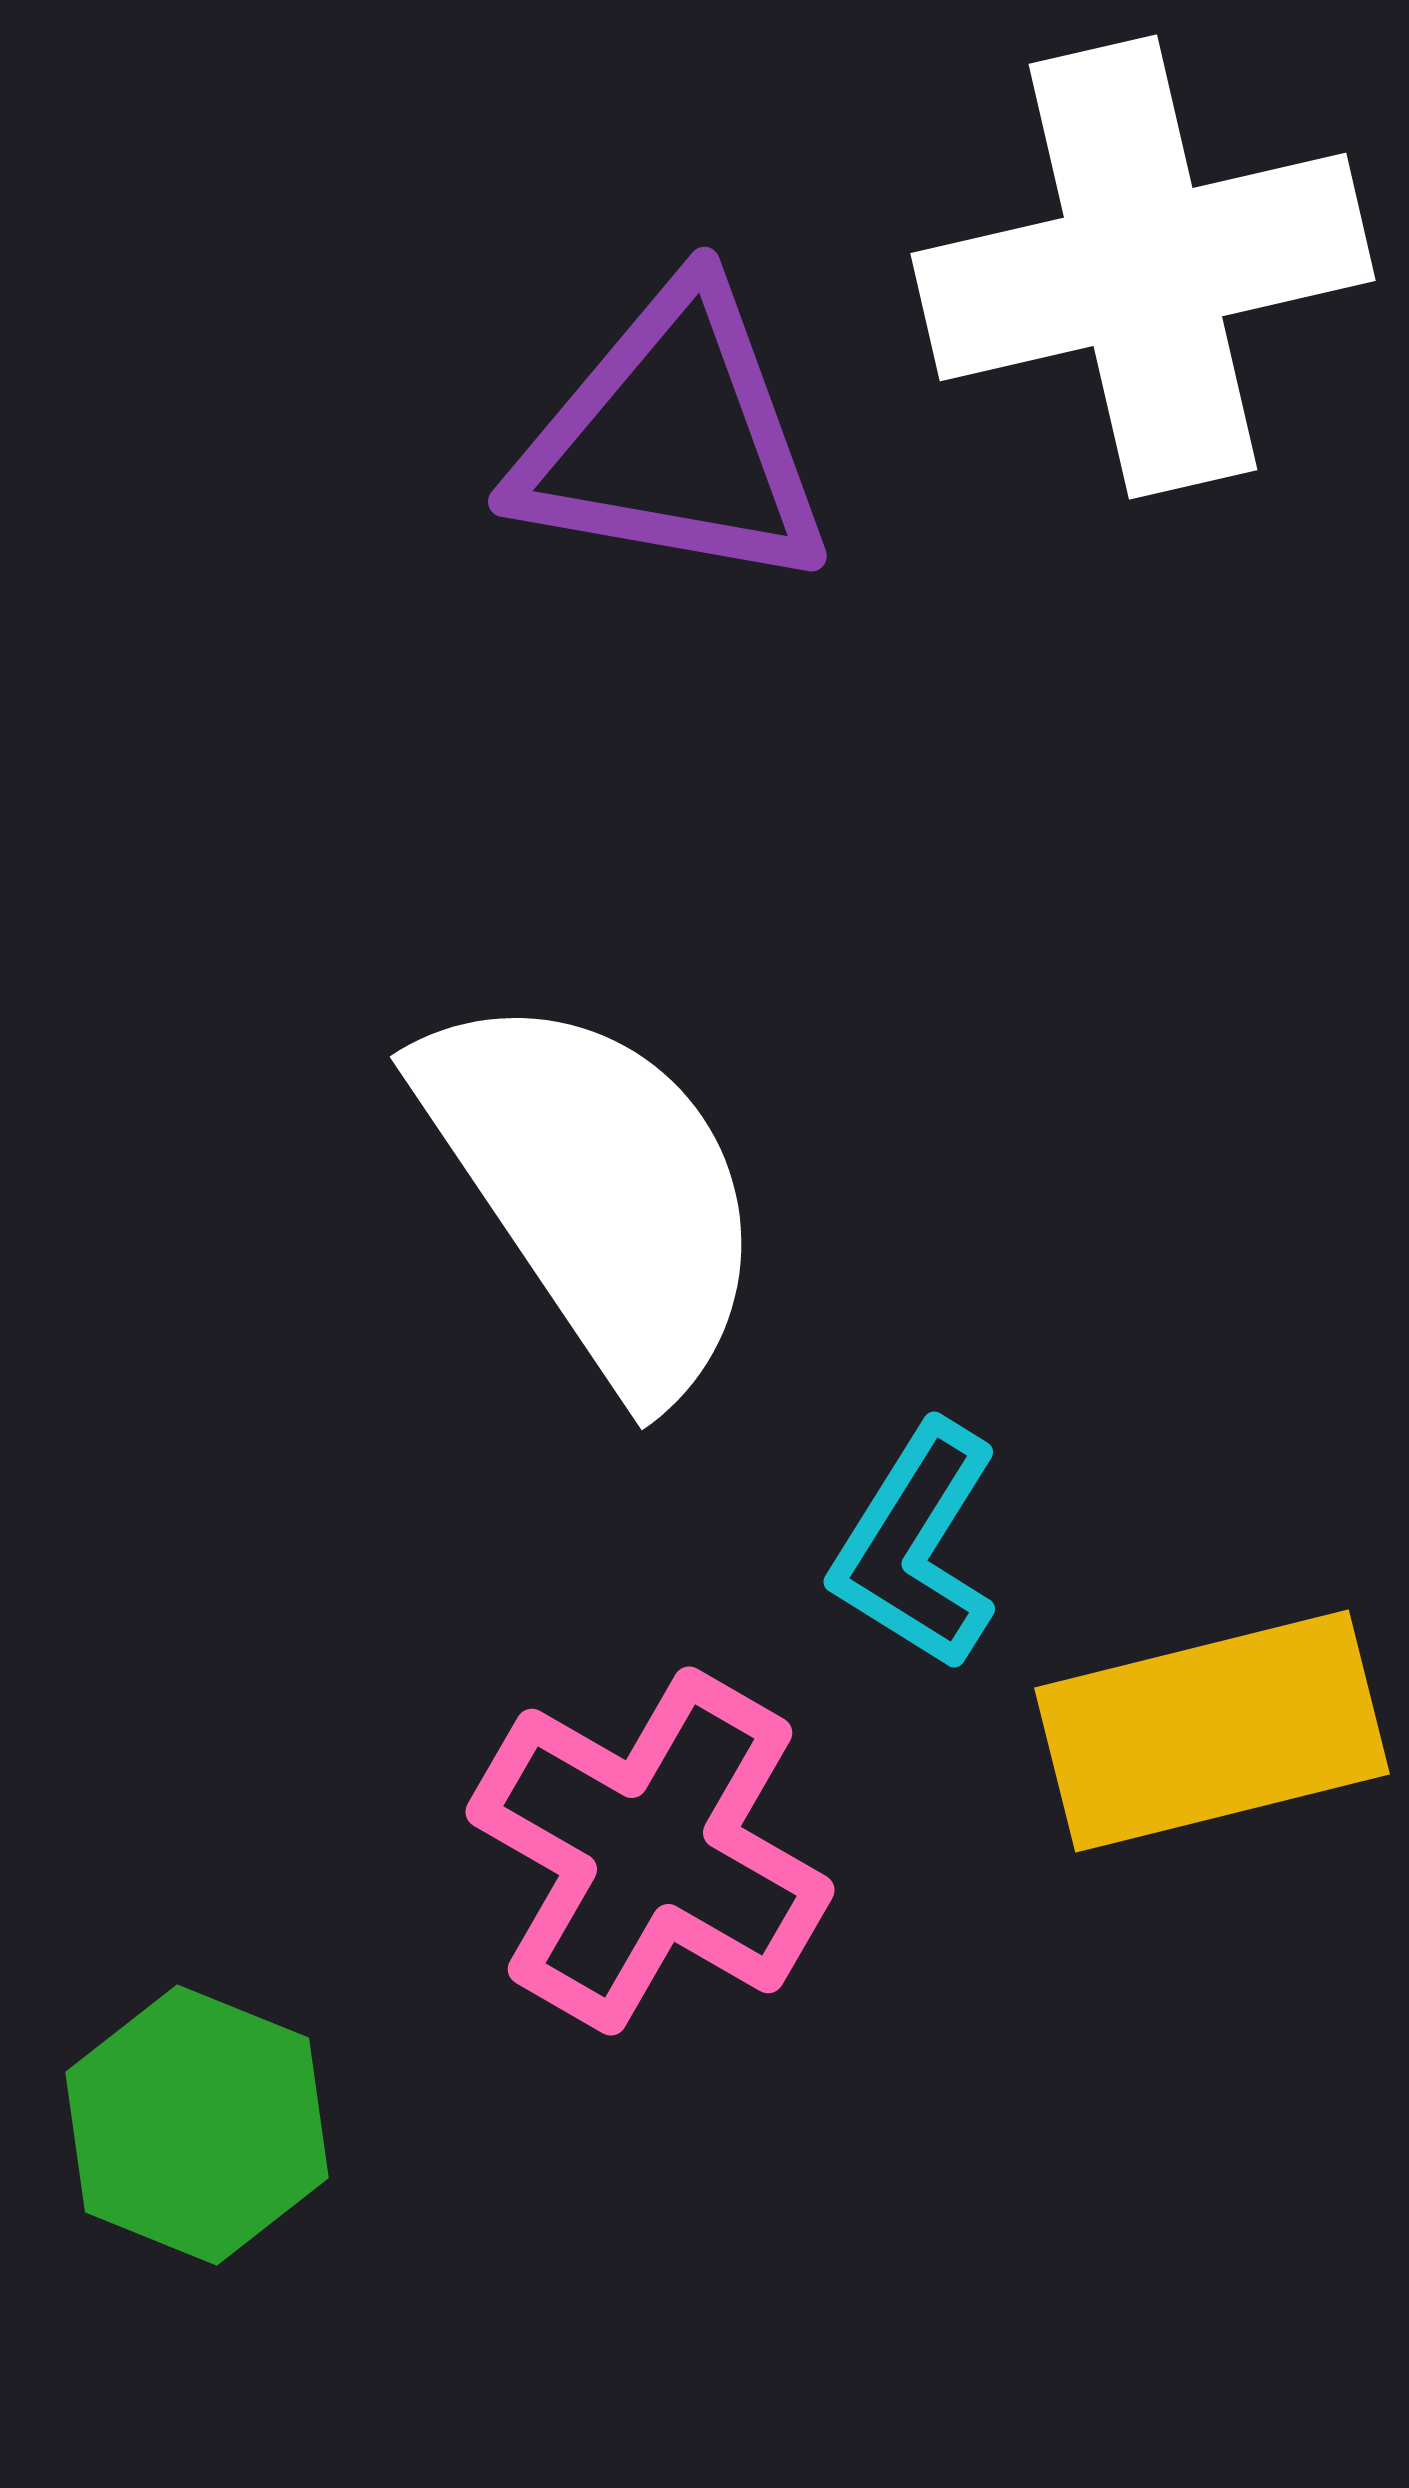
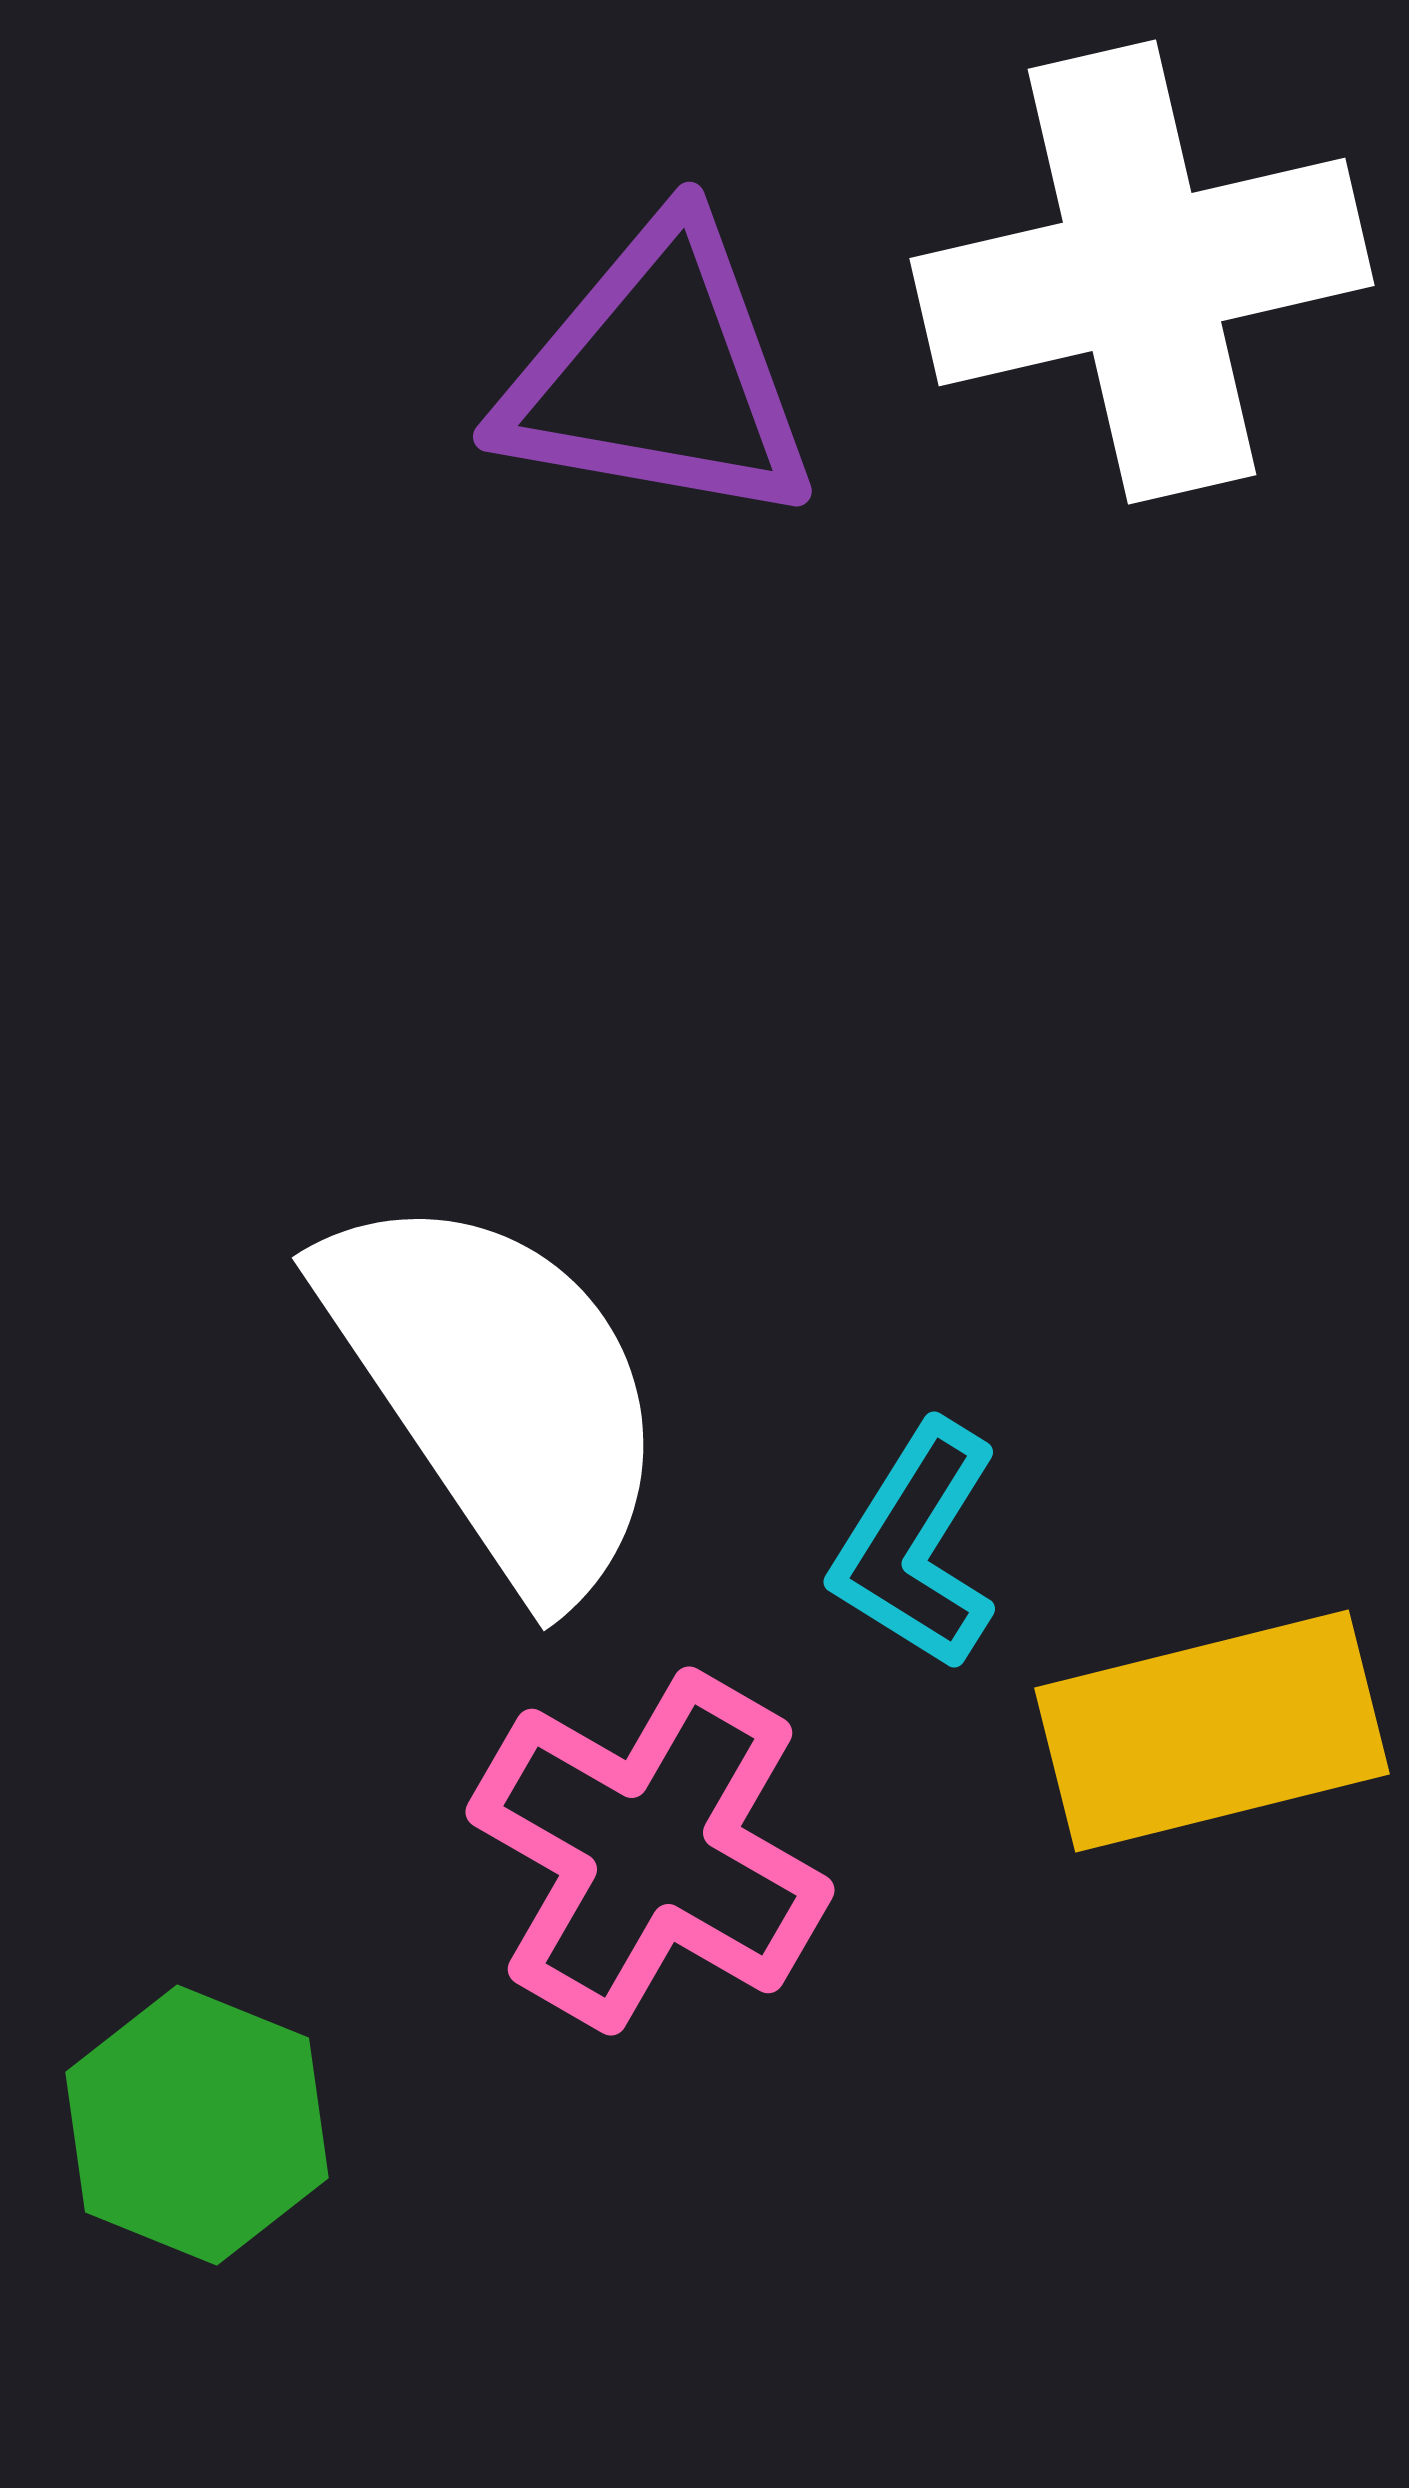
white cross: moved 1 px left, 5 px down
purple triangle: moved 15 px left, 65 px up
white semicircle: moved 98 px left, 201 px down
